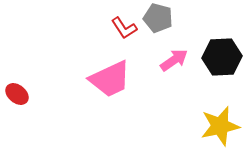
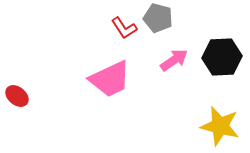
red ellipse: moved 2 px down
yellow star: rotated 27 degrees clockwise
